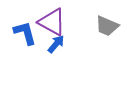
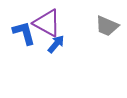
purple triangle: moved 5 px left, 1 px down
blue L-shape: moved 1 px left
